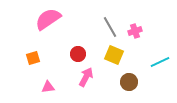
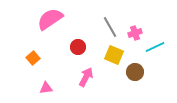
pink semicircle: moved 2 px right
pink cross: moved 2 px down
red circle: moved 7 px up
orange square: rotated 24 degrees counterclockwise
cyan line: moved 5 px left, 15 px up
brown circle: moved 6 px right, 10 px up
pink triangle: moved 2 px left, 1 px down
